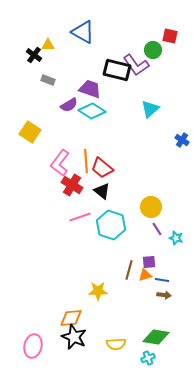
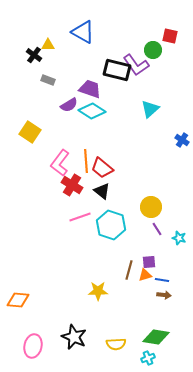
cyan star: moved 3 px right
orange diamond: moved 53 px left, 18 px up; rotated 10 degrees clockwise
